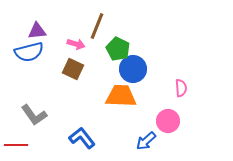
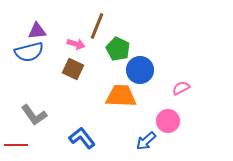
blue circle: moved 7 px right, 1 px down
pink semicircle: rotated 114 degrees counterclockwise
